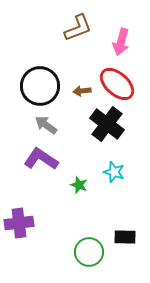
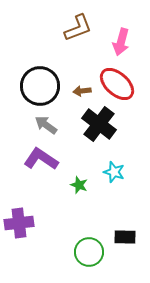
black cross: moved 8 px left
